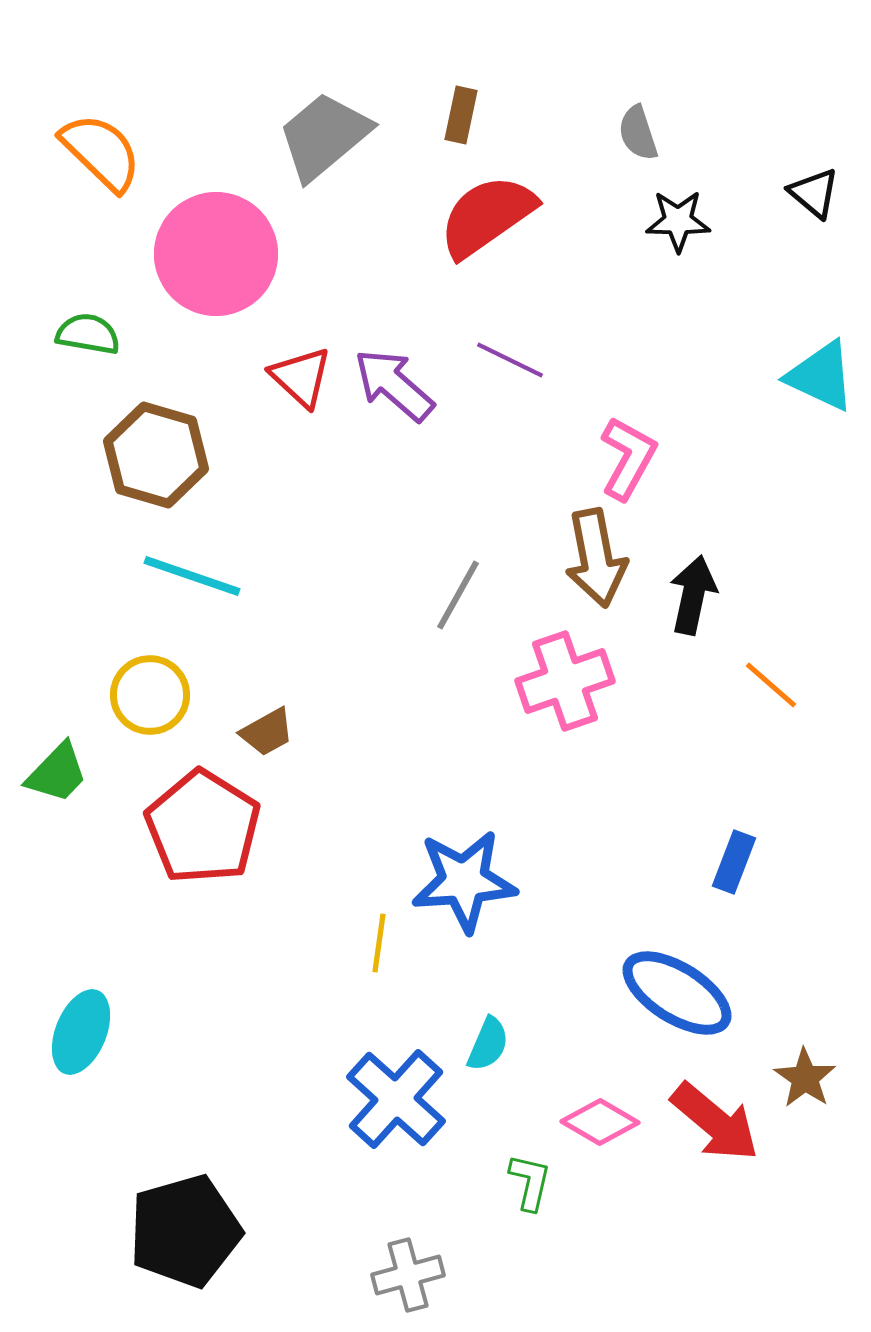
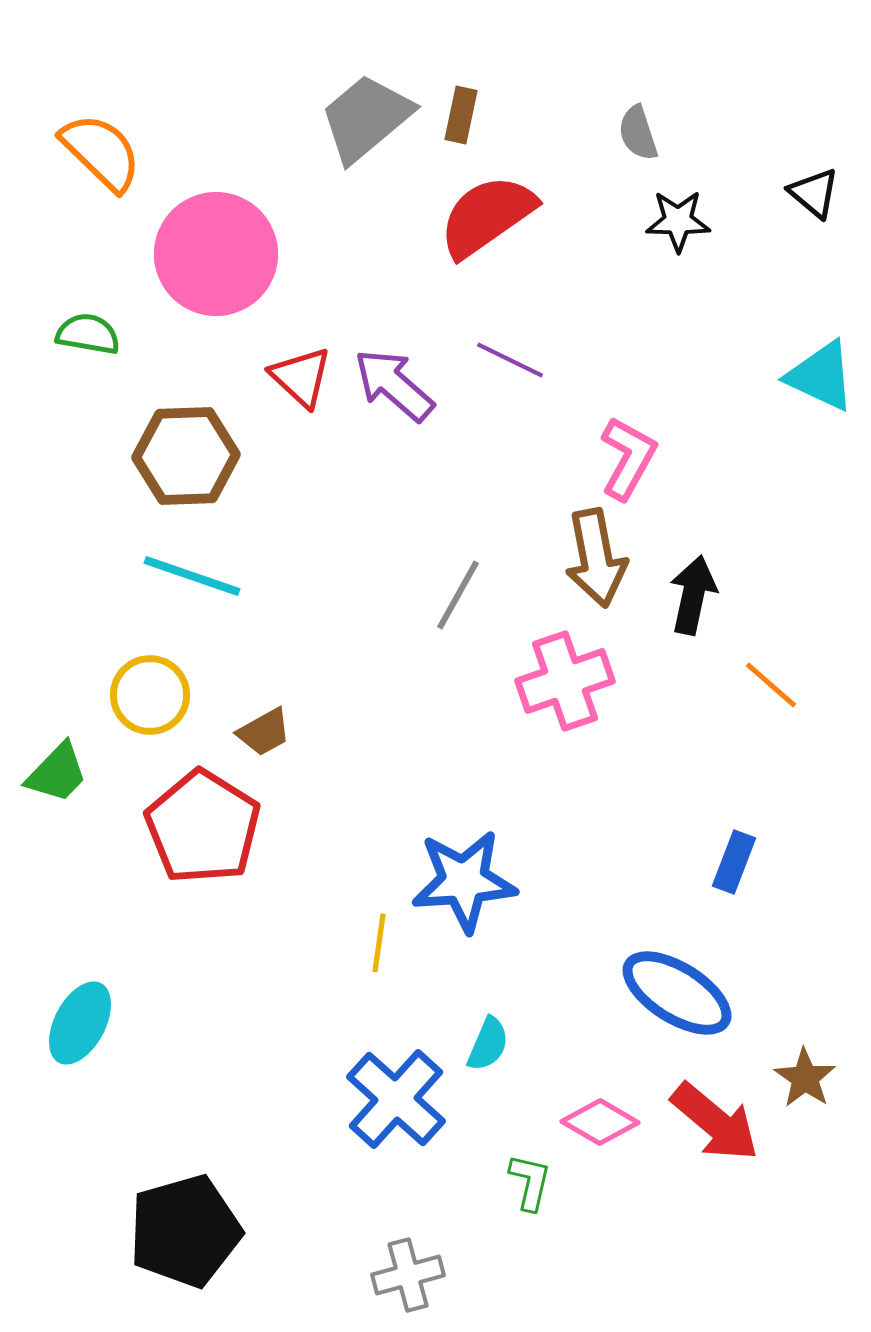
gray trapezoid: moved 42 px right, 18 px up
brown hexagon: moved 30 px right, 1 px down; rotated 18 degrees counterclockwise
brown trapezoid: moved 3 px left
cyan ellipse: moved 1 px left, 9 px up; rotated 6 degrees clockwise
